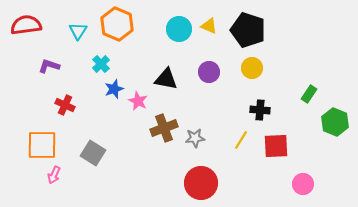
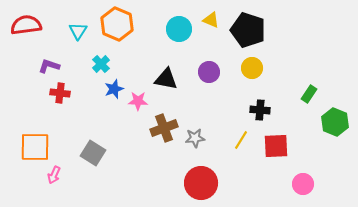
yellow triangle: moved 2 px right, 6 px up
pink star: rotated 24 degrees counterclockwise
red cross: moved 5 px left, 12 px up; rotated 18 degrees counterclockwise
orange square: moved 7 px left, 2 px down
